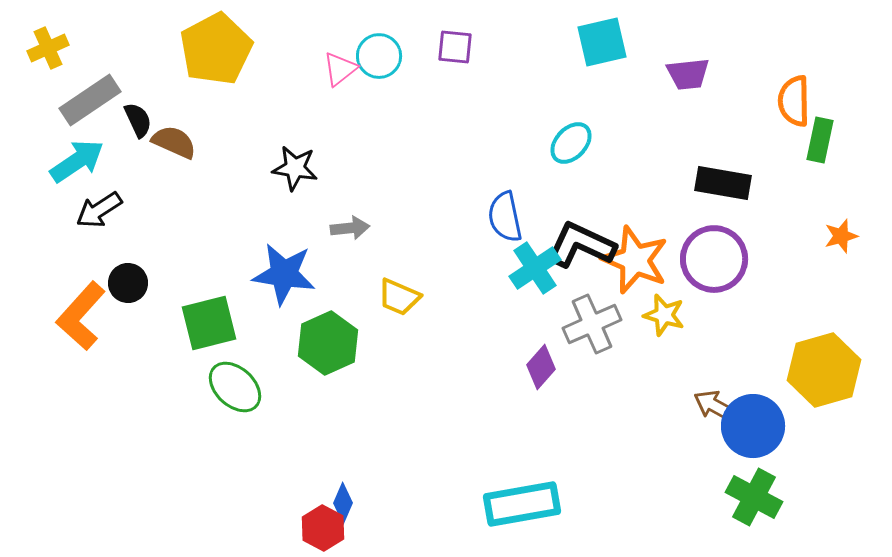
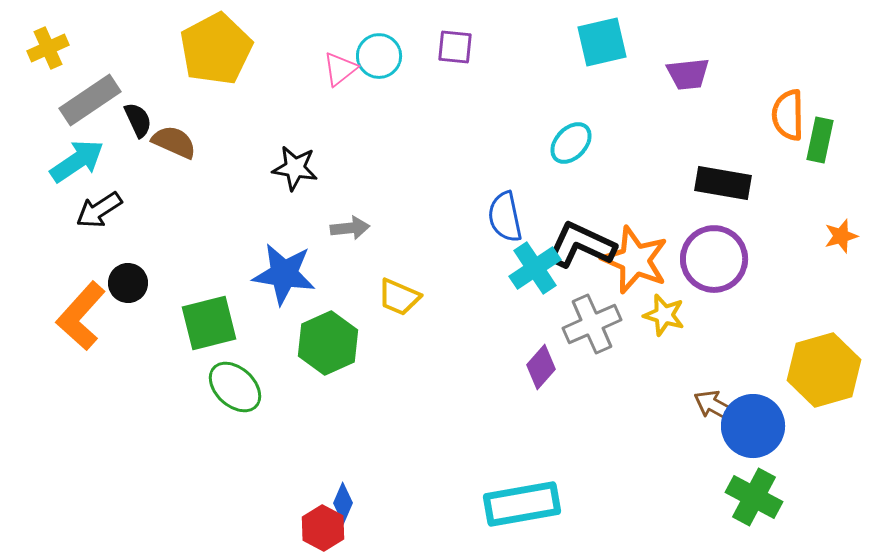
orange semicircle at (794, 101): moved 6 px left, 14 px down
